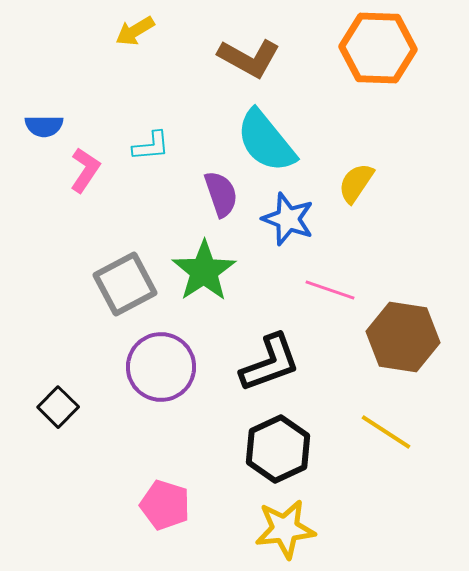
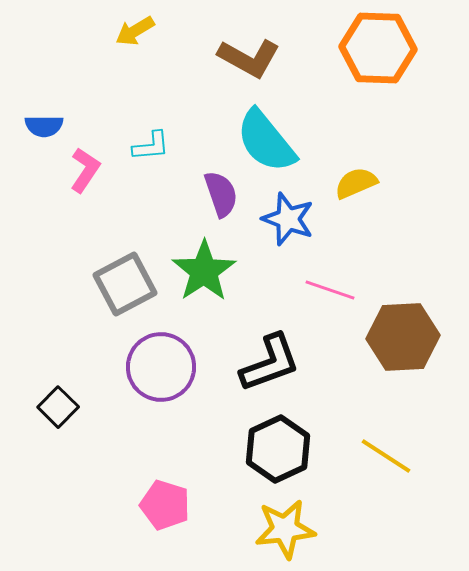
yellow semicircle: rotated 33 degrees clockwise
brown hexagon: rotated 12 degrees counterclockwise
yellow line: moved 24 px down
